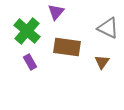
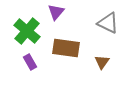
gray triangle: moved 5 px up
brown rectangle: moved 1 px left, 1 px down
